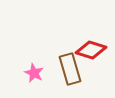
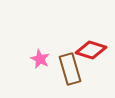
pink star: moved 6 px right, 14 px up
